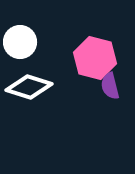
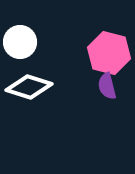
pink hexagon: moved 14 px right, 5 px up
purple semicircle: moved 3 px left
